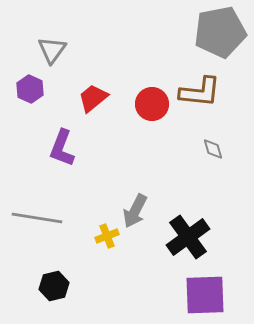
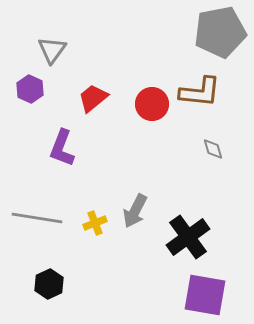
yellow cross: moved 12 px left, 13 px up
black hexagon: moved 5 px left, 2 px up; rotated 12 degrees counterclockwise
purple square: rotated 12 degrees clockwise
